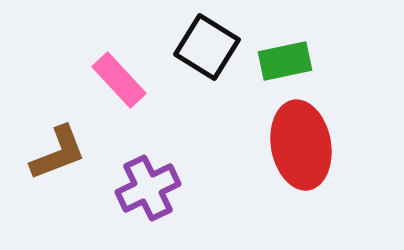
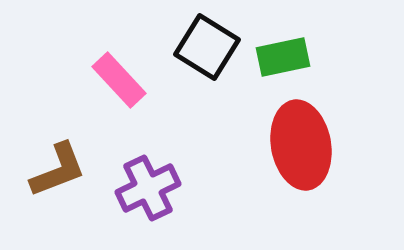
green rectangle: moved 2 px left, 4 px up
brown L-shape: moved 17 px down
